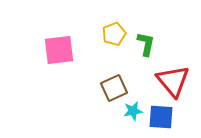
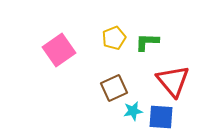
yellow pentagon: moved 4 px down
green L-shape: moved 1 px right, 2 px up; rotated 100 degrees counterclockwise
pink square: rotated 28 degrees counterclockwise
